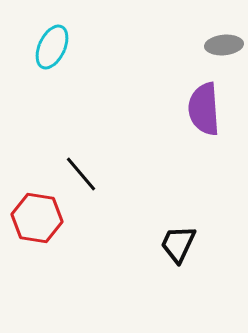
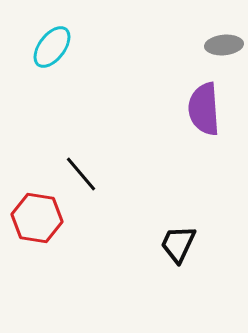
cyan ellipse: rotated 12 degrees clockwise
